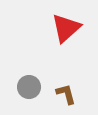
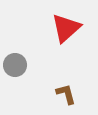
gray circle: moved 14 px left, 22 px up
